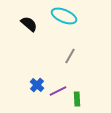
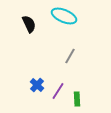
black semicircle: rotated 24 degrees clockwise
purple line: rotated 30 degrees counterclockwise
